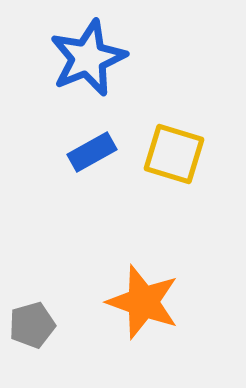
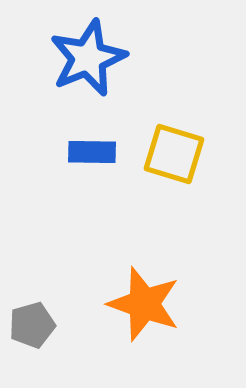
blue rectangle: rotated 30 degrees clockwise
orange star: moved 1 px right, 2 px down
